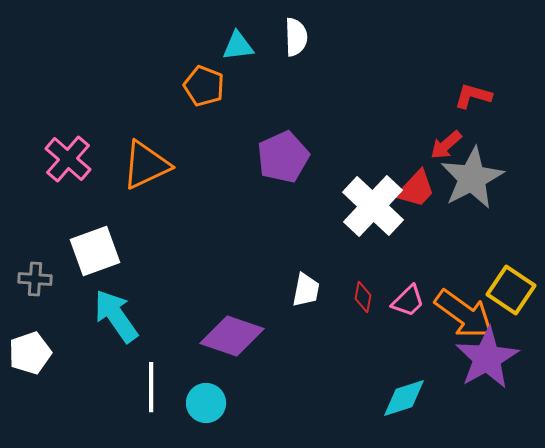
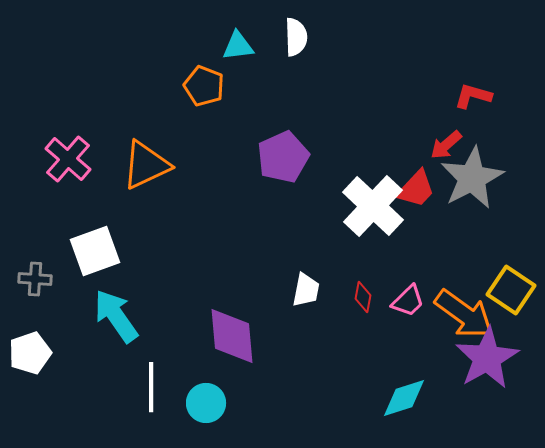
purple diamond: rotated 66 degrees clockwise
